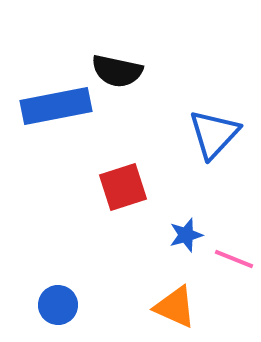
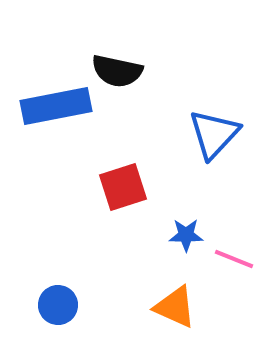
blue star: rotated 16 degrees clockwise
